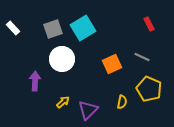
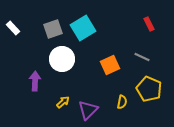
orange square: moved 2 px left, 1 px down
